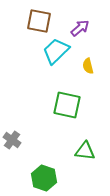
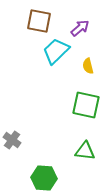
green square: moved 19 px right
green hexagon: rotated 15 degrees counterclockwise
